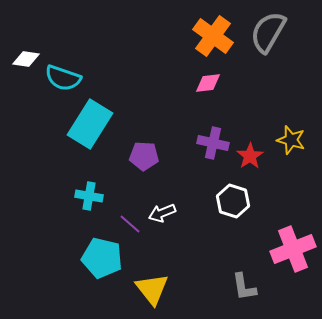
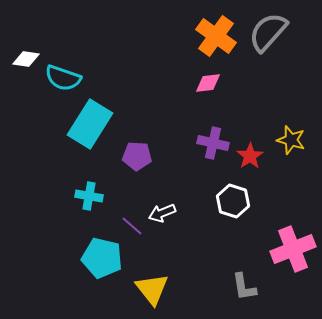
gray semicircle: rotated 12 degrees clockwise
orange cross: moved 3 px right
purple pentagon: moved 7 px left
purple line: moved 2 px right, 2 px down
